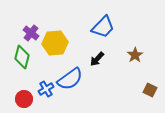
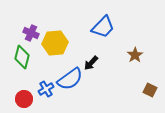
purple cross: rotated 14 degrees counterclockwise
black arrow: moved 6 px left, 4 px down
